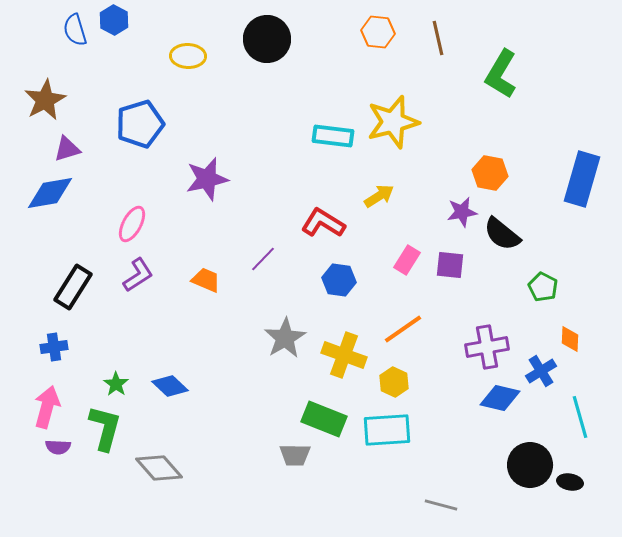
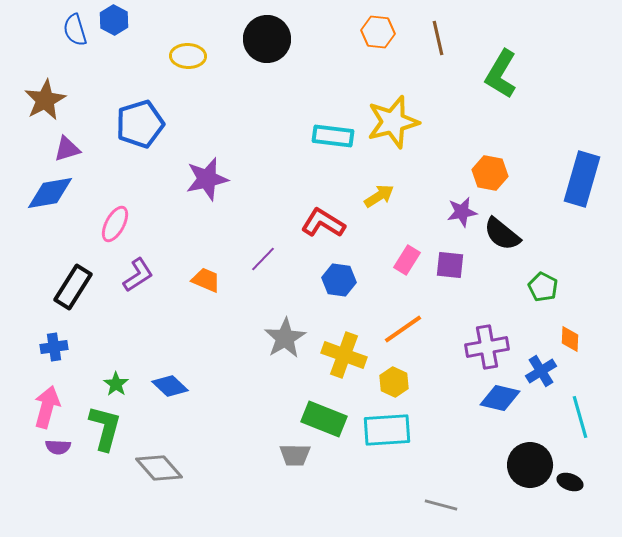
pink ellipse at (132, 224): moved 17 px left
black ellipse at (570, 482): rotated 10 degrees clockwise
